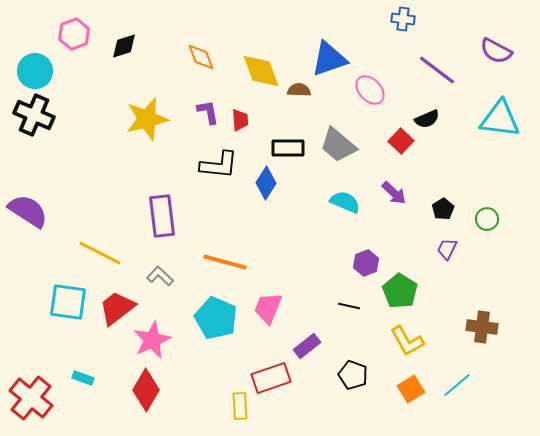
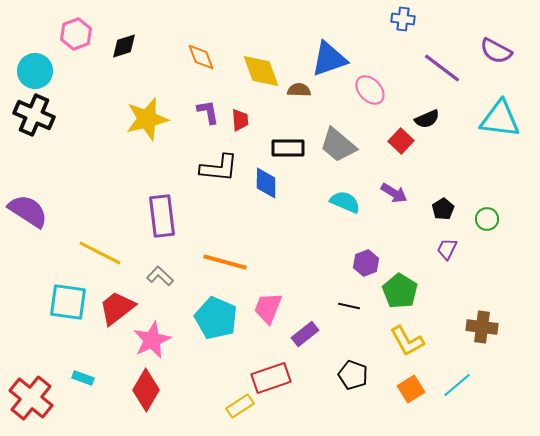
pink hexagon at (74, 34): moved 2 px right
purple line at (437, 70): moved 5 px right, 2 px up
black L-shape at (219, 165): moved 3 px down
blue diamond at (266, 183): rotated 32 degrees counterclockwise
purple arrow at (394, 193): rotated 12 degrees counterclockwise
purple rectangle at (307, 346): moved 2 px left, 12 px up
yellow rectangle at (240, 406): rotated 60 degrees clockwise
